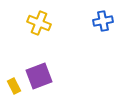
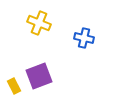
blue cross: moved 19 px left, 17 px down; rotated 24 degrees clockwise
